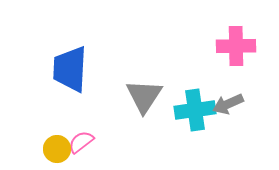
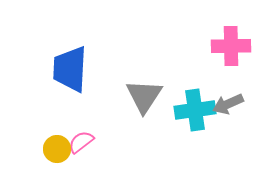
pink cross: moved 5 px left
